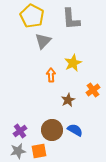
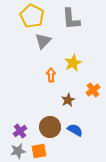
brown circle: moved 2 px left, 3 px up
